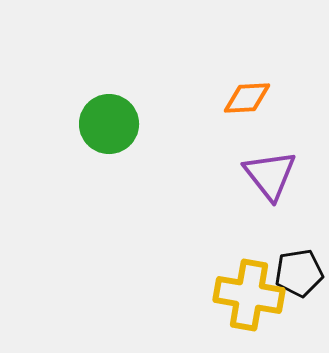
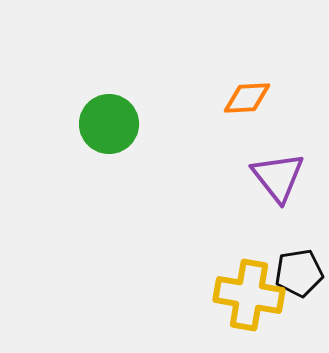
purple triangle: moved 8 px right, 2 px down
